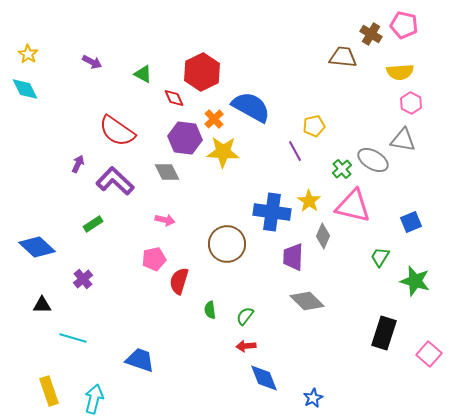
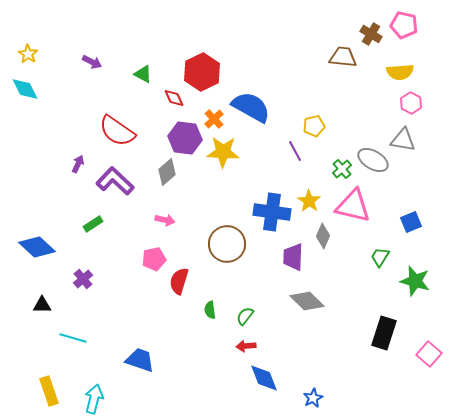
gray diamond at (167, 172): rotated 76 degrees clockwise
